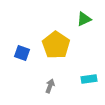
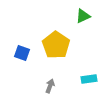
green triangle: moved 1 px left, 3 px up
